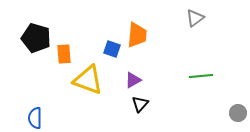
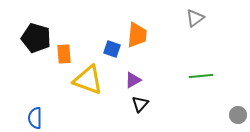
gray circle: moved 2 px down
